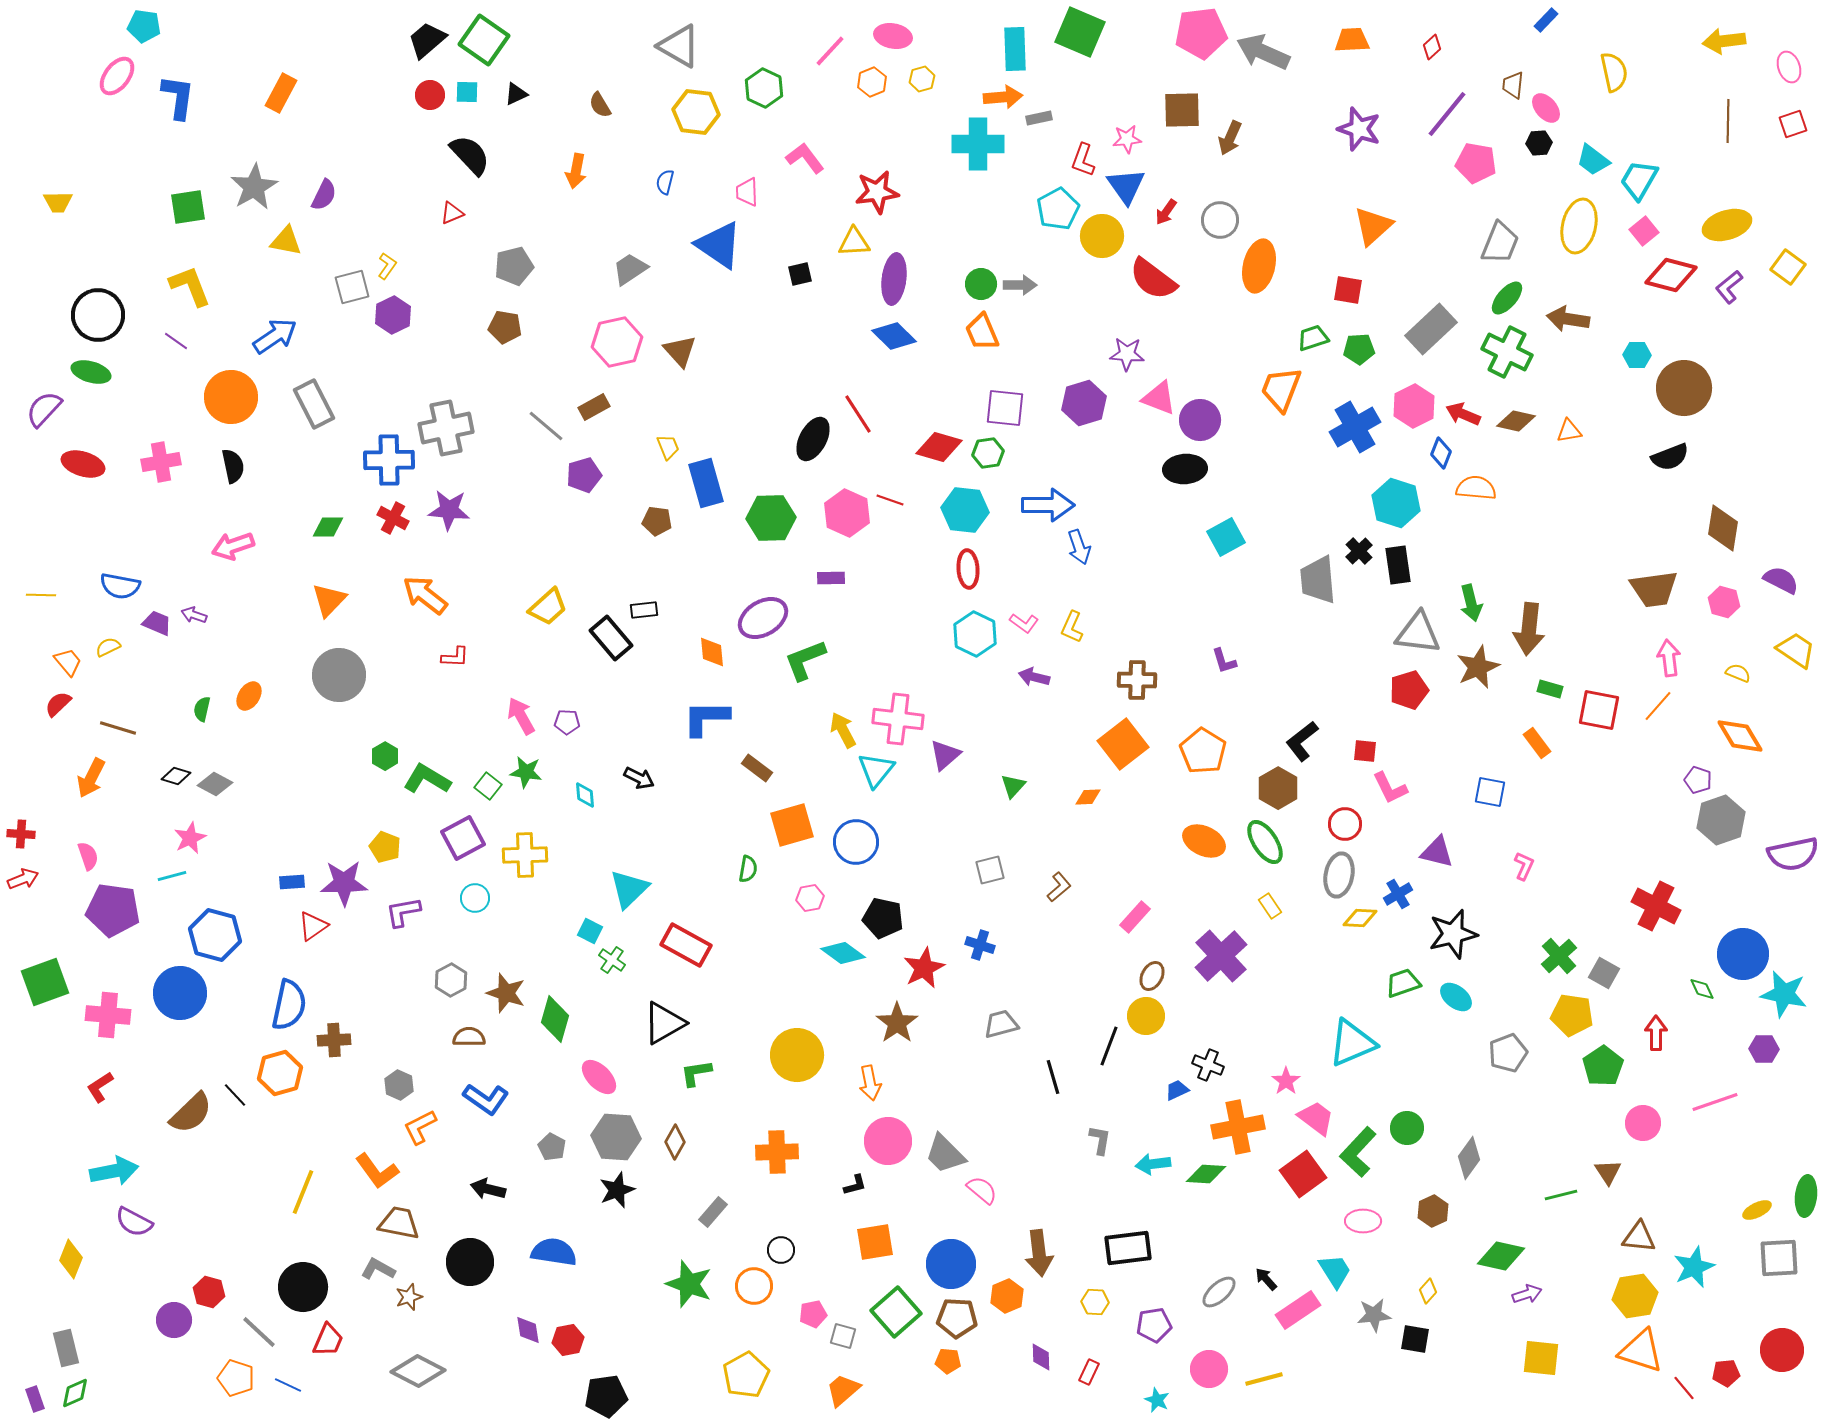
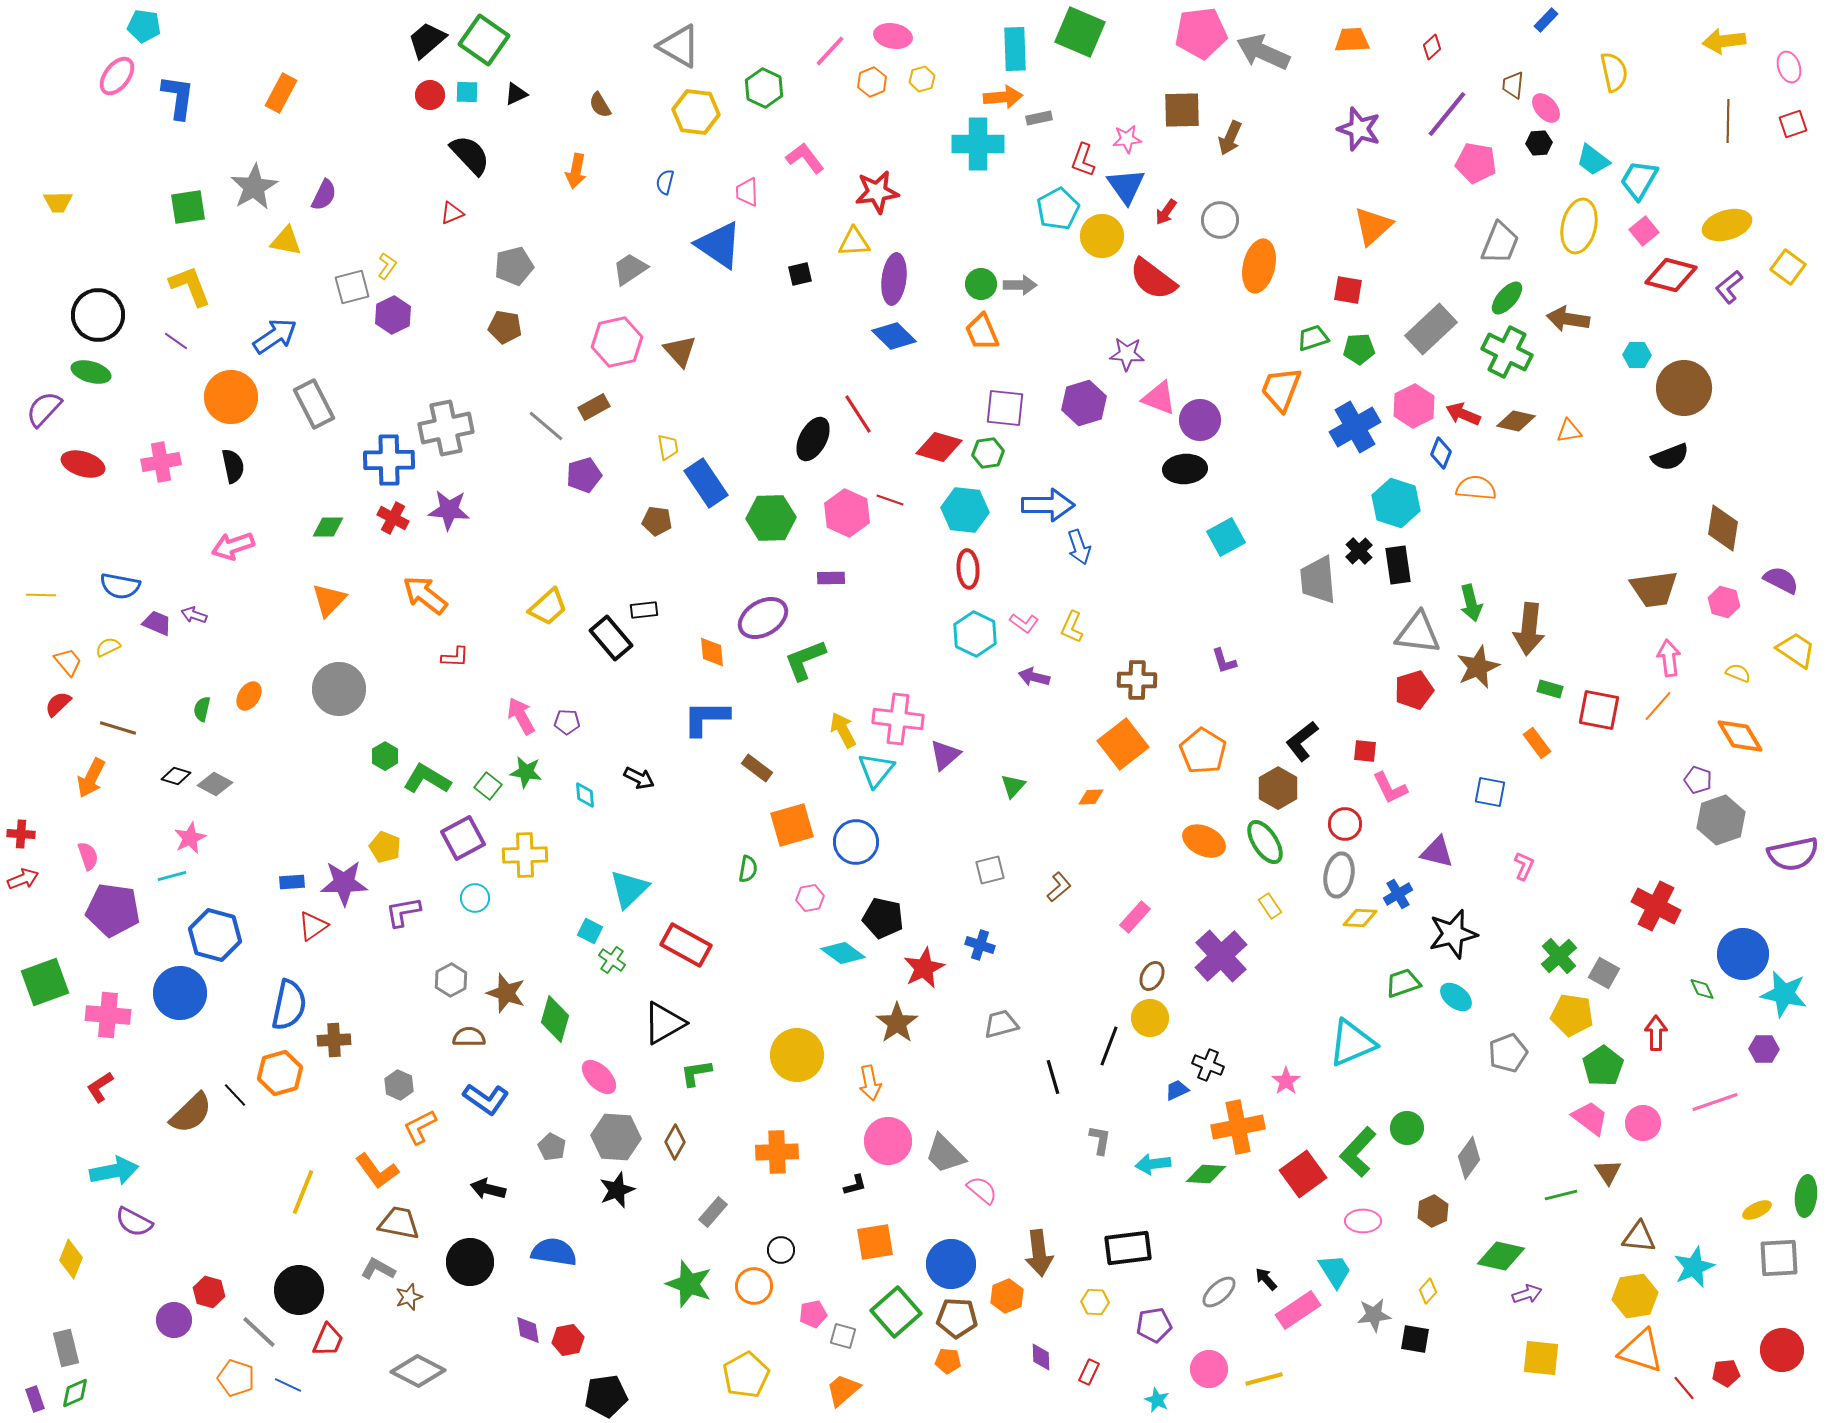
yellow trapezoid at (668, 447): rotated 12 degrees clockwise
blue rectangle at (706, 483): rotated 18 degrees counterclockwise
gray circle at (339, 675): moved 14 px down
red pentagon at (1409, 690): moved 5 px right
orange diamond at (1088, 797): moved 3 px right
yellow circle at (1146, 1016): moved 4 px right, 2 px down
pink trapezoid at (1316, 1118): moved 274 px right
black circle at (303, 1287): moved 4 px left, 3 px down
